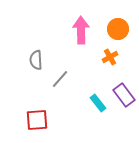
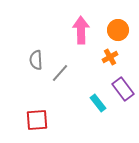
orange circle: moved 1 px down
gray line: moved 6 px up
purple rectangle: moved 1 px left, 6 px up
